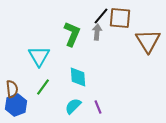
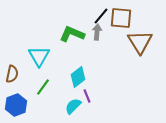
brown square: moved 1 px right
green L-shape: rotated 90 degrees counterclockwise
brown triangle: moved 8 px left, 1 px down
cyan diamond: rotated 55 degrees clockwise
brown semicircle: moved 15 px up; rotated 18 degrees clockwise
purple line: moved 11 px left, 11 px up
